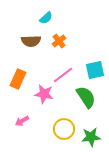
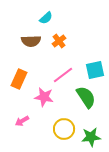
orange rectangle: moved 1 px right
pink star: moved 3 px down
